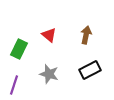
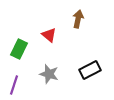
brown arrow: moved 8 px left, 16 px up
